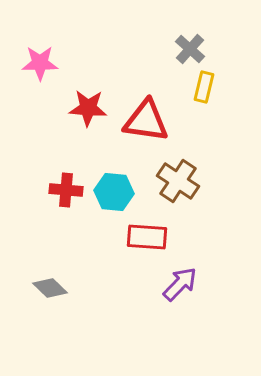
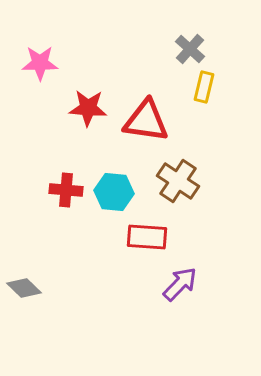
gray diamond: moved 26 px left
